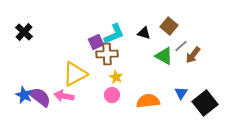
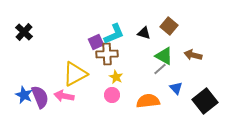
gray line: moved 21 px left, 23 px down
brown arrow: rotated 66 degrees clockwise
blue triangle: moved 5 px left, 5 px up; rotated 16 degrees counterclockwise
purple semicircle: rotated 30 degrees clockwise
black square: moved 2 px up
